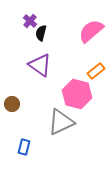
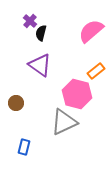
brown circle: moved 4 px right, 1 px up
gray triangle: moved 3 px right
